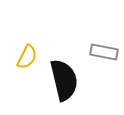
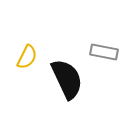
black semicircle: moved 3 px right, 1 px up; rotated 12 degrees counterclockwise
